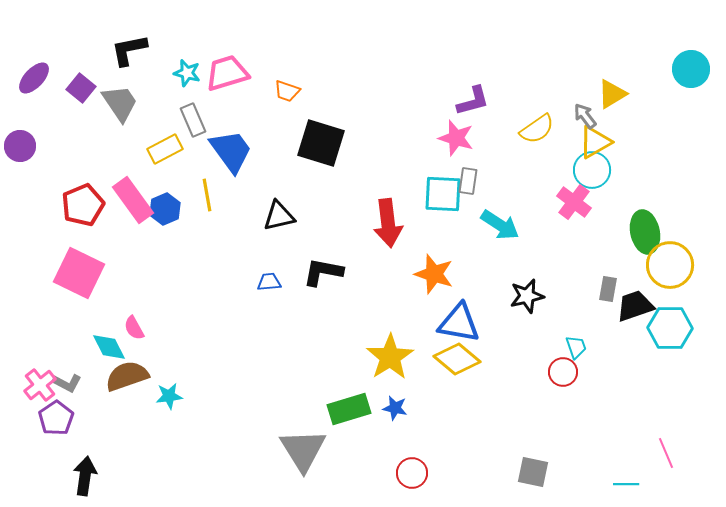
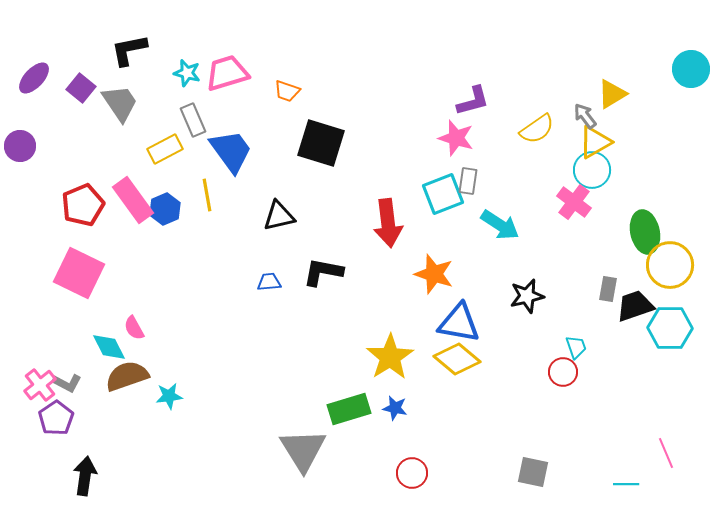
cyan square at (443, 194): rotated 24 degrees counterclockwise
